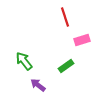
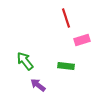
red line: moved 1 px right, 1 px down
green arrow: moved 1 px right
green rectangle: rotated 42 degrees clockwise
